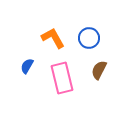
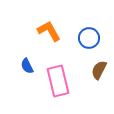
orange L-shape: moved 4 px left, 7 px up
blue semicircle: rotated 56 degrees counterclockwise
pink rectangle: moved 4 px left, 3 px down
